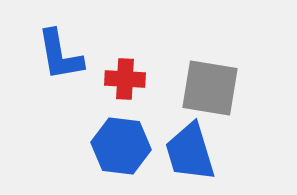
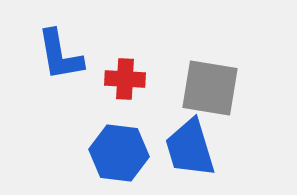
blue hexagon: moved 2 px left, 7 px down
blue trapezoid: moved 4 px up
